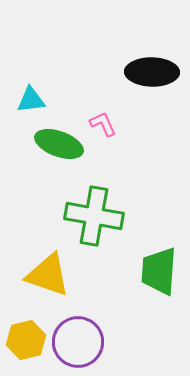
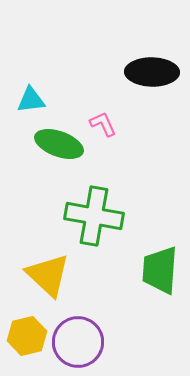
green trapezoid: moved 1 px right, 1 px up
yellow triangle: rotated 24 degrees clockwise
yellow hexagon: moved 1 px right, 4 px up
